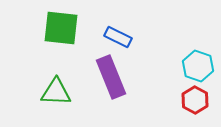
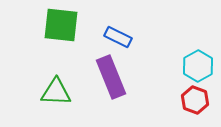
green square: moved 3 px up
cyan hexagon: rotated 12 degrees clockwise
red hexagon: rotated 8 degrees counterclockwise
